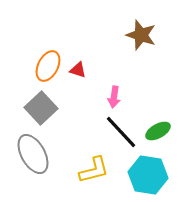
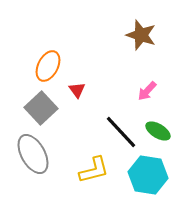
red triangle: moved 1 px left, 20 px down; rotated 36 degrees clockwise
pink arrow: moved 33 px right, 6 px up; rotated 35 degrees clockwise
green ellipse: rotated 60 degrees clockwise
